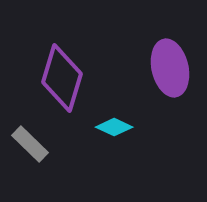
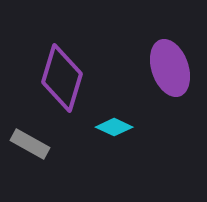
purple ellipse: rotated 6 degrees counterclockwise
gray rectangle: rotated 15 degrees counterclockwise
